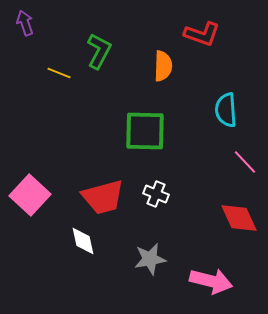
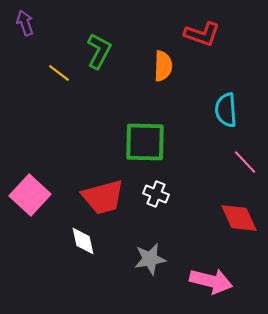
yellow line: rotated 15 degrees clockwise
green square: moved 11 px down
